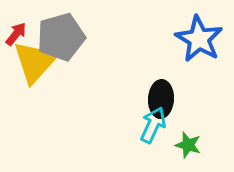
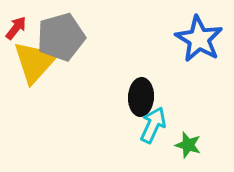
red arrow: moved 6 px up
black ellipse: moved 20 px left, 2 px up
